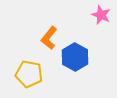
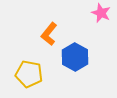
pink star: moved 2 px up
orange L-shape: moved 4 px up
